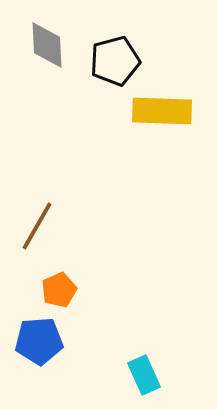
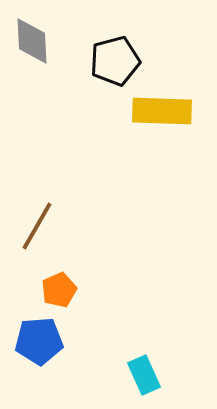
gray diamond: moved 15 px left, 4 px up
